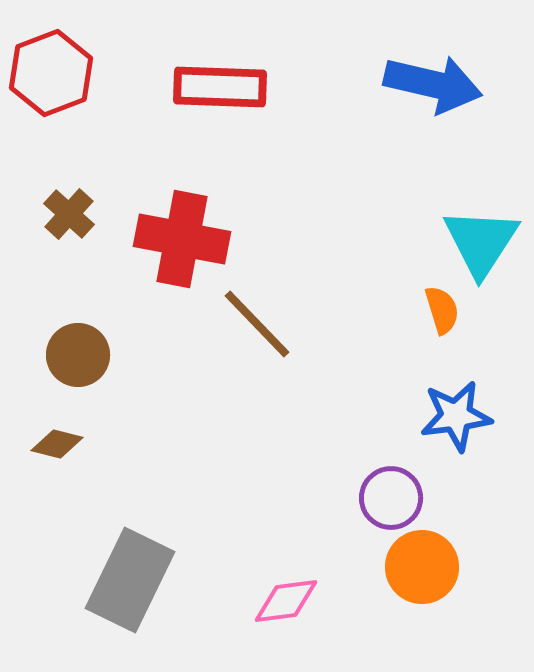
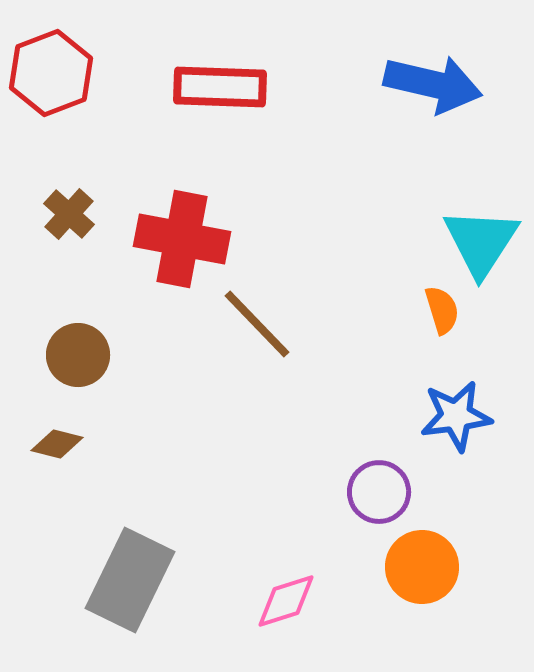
purple circle: moved 12 px left, 6 px up
pink diamond: rotated 10 degrees counterclockwise
